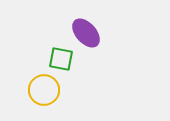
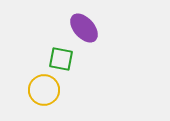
purple ellipse: moved 2 px left, 5 px up
